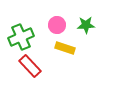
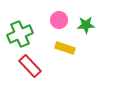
pink circle: moved 2 px right, 5 px up
green cross: moved 1 px left, 3 px up
